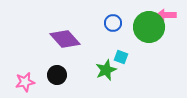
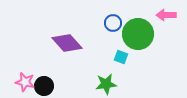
green circle: moved 11 px left, 7 px down
purple diamond: moved 2 px right, 4 px down
green star: moved 14 px down; rotated 15 degrees clockwise
black circle: moved 13 px left, 11 px down
pink star: rotated 24 degrees clockwise
